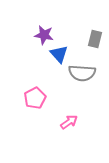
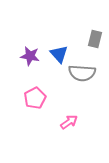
purple star: moved 14 px left, 21 px down
